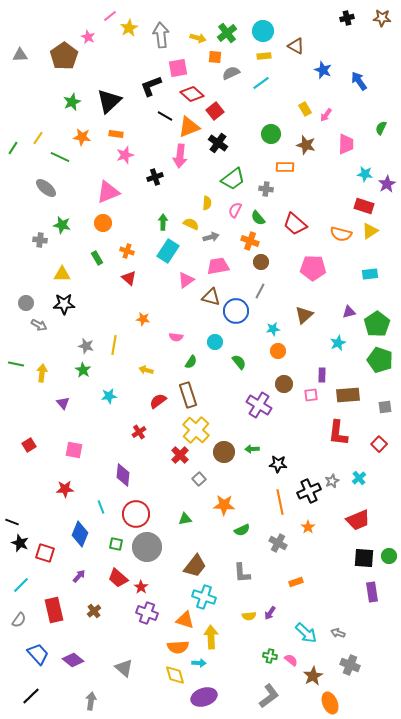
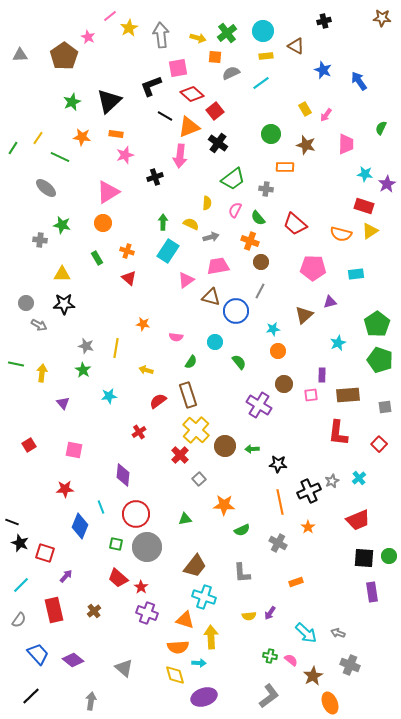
black cross at (347, 18): moved 23 px left, 3 px down
yellow rectangle at (264, 56): moved 2 px right
pink triangle at (108, 192): rotated 10 degrees counterclockwise
cyan rectangle at (370, 274): moved 14 px left
purple triangle at (349, 312): moved 19 px left, 10 px up
orange star at (143, 319): moved 5 px down
yellow line at (114, 345): moved 2 px right, 3 px down
brown circle at (224, 452): moved 1 px right, 6 px up
blue diamond at (80, 534): moved 8 px up
purple arrow at (79, 576): moved 13 px left
